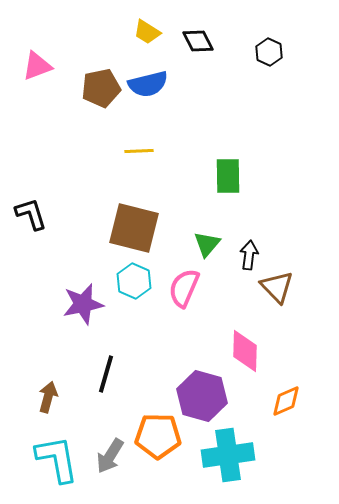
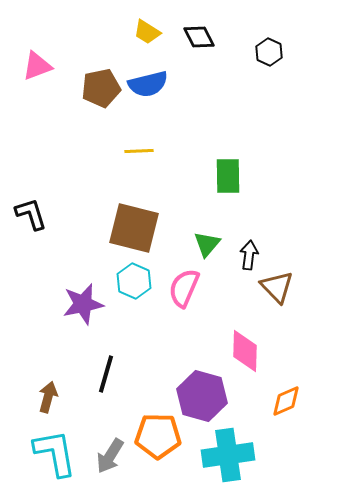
black diamond: moved 1 px right, 4 px up
cyan L-shape: moved 2 px left, 6 px up
